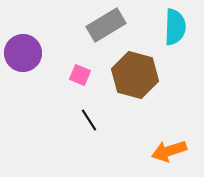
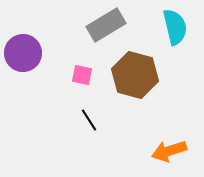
cyan semicircle: rotated 15 degrees counterclockwise
pink square: moved 2 px right; rotated 10 degrees counterclockwise
